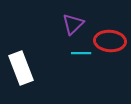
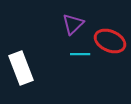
red ellipse: rotated 20 degrees clockwise
cyan line: moved 1 px left, 1 px down
